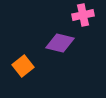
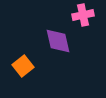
purple diamond: moved 2 px left, 2 px up; rotated 64 degrees clockwise
